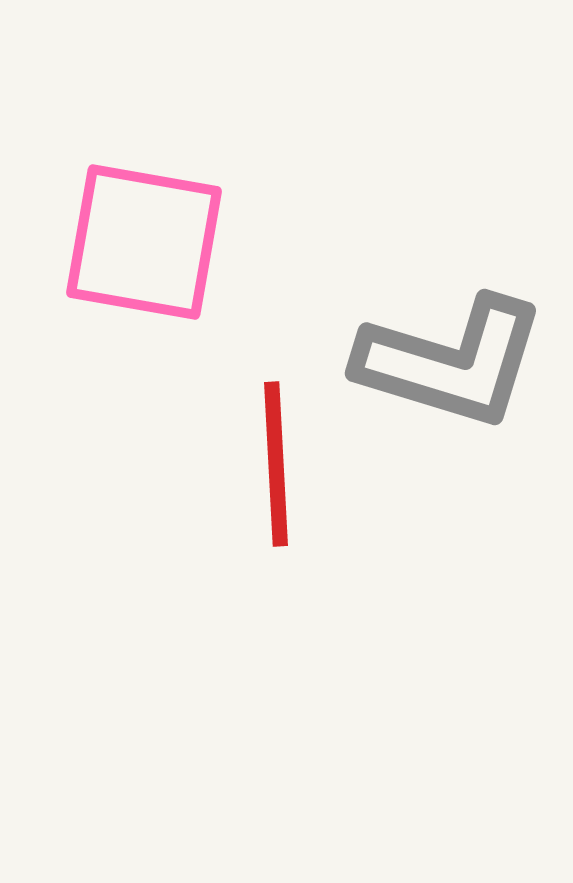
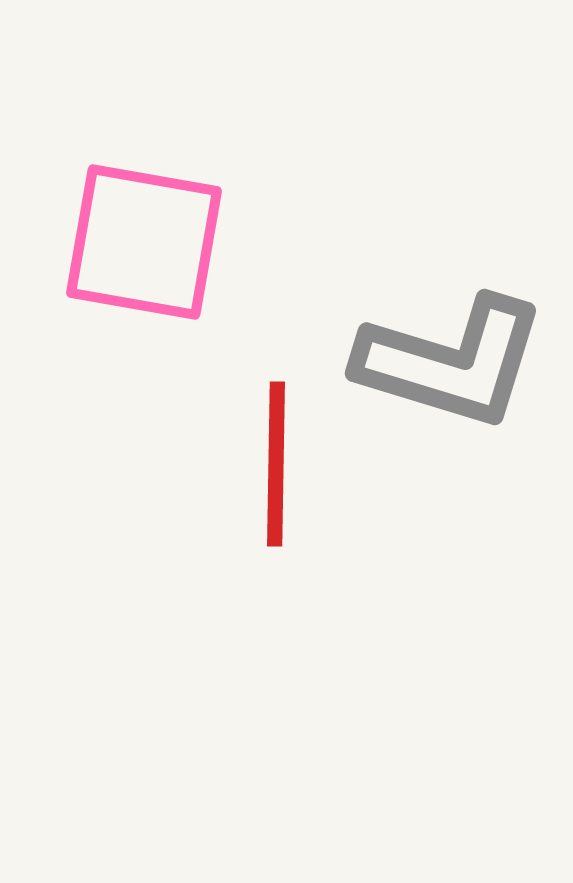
red line: rotated 4 degrees clockwise
